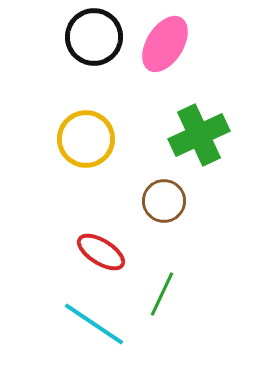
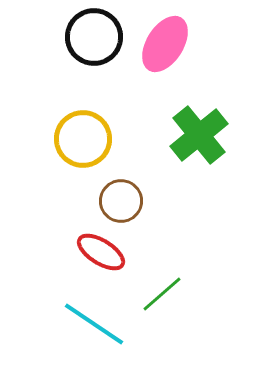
green cross: rotated 14 degrees counterclockwise
yellow circle: moved 3 px left
brown circle: moved 43 px left
green line: rotated 24 degrees clockwise
